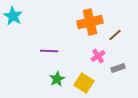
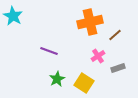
purple line: rotated 18 degrees clockwise
